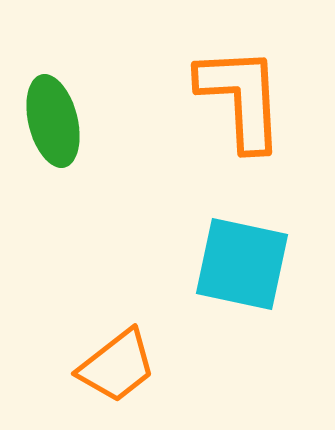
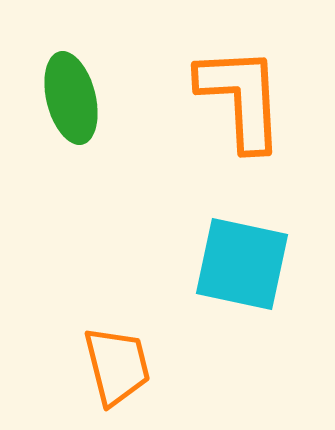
green ellipse: moved 18 px right, 23 px up
orange trapezoid: rotated 66 degrees counterclockwise
